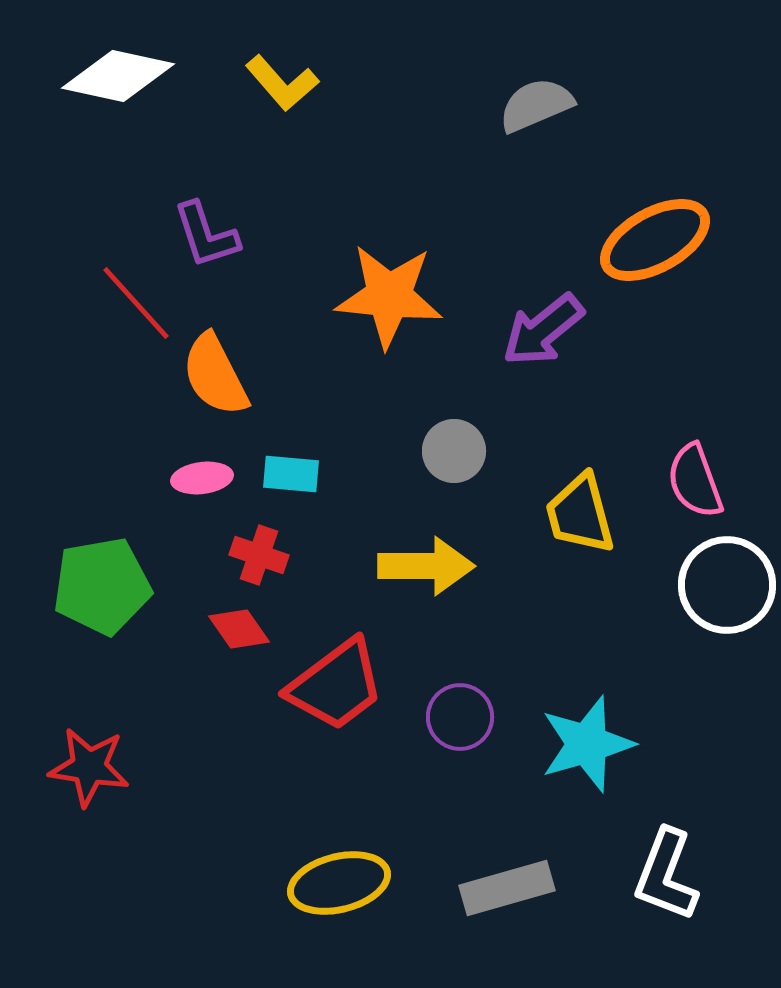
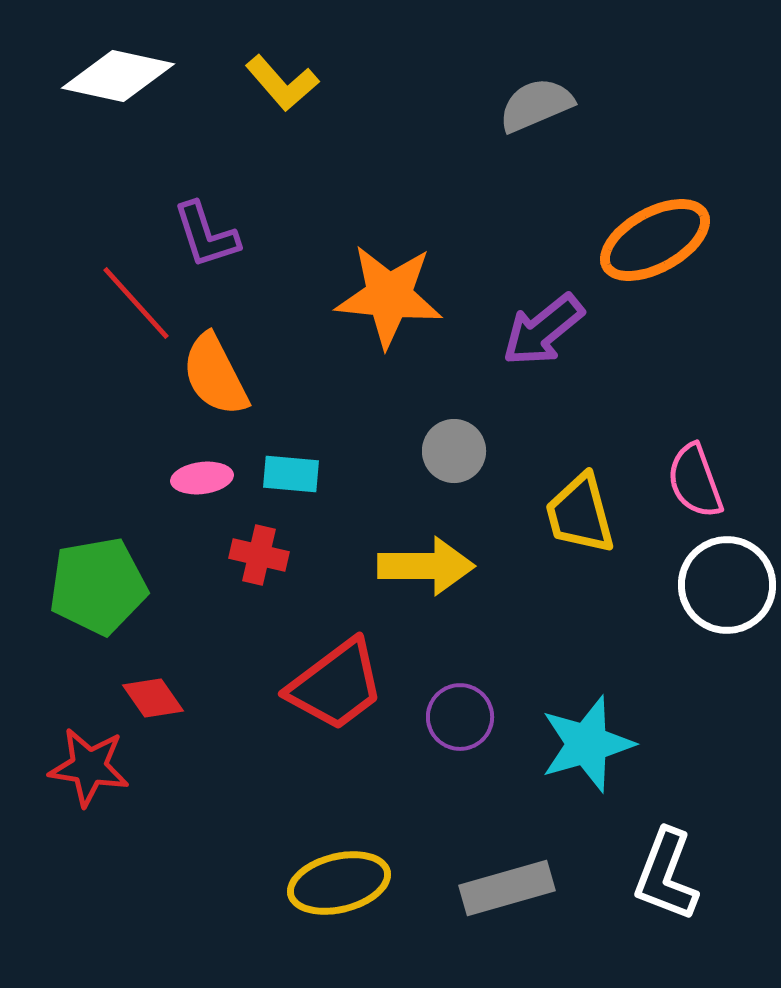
red cross: rotated 6 degrees counterclockwise
green pentagon: moved 4 px left
red diamond: moved 86 px left, 69 px down
